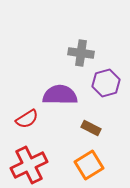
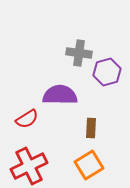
gray cross: moved 2 px left
purple hexagon: moved 1 px right, 11 px up
brown rectangle: rotated 66 degrees clockwise
red cross: moved 1 px down
